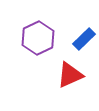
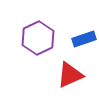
blue rectangle: rotated 25 degrees clockwise
